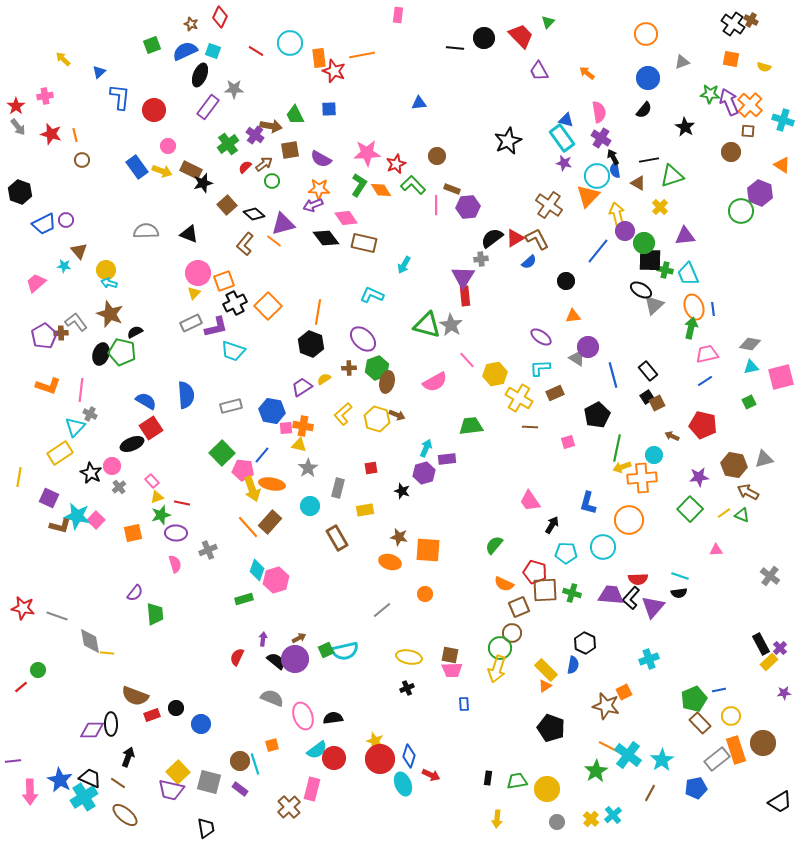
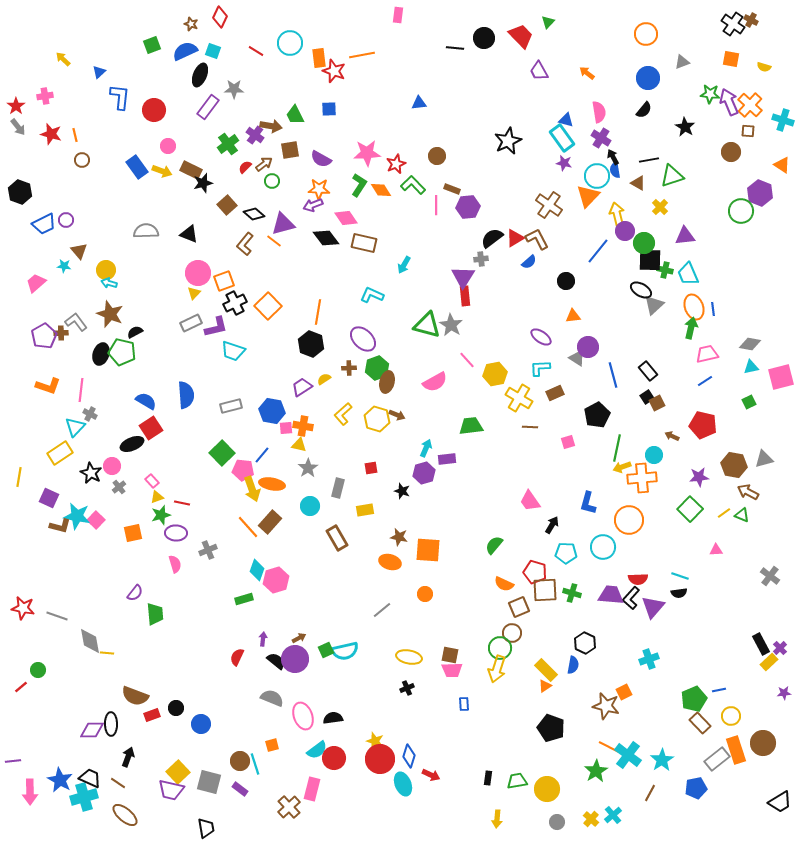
cyan cross at (84, 797): rotated 16 degrees clockwise
